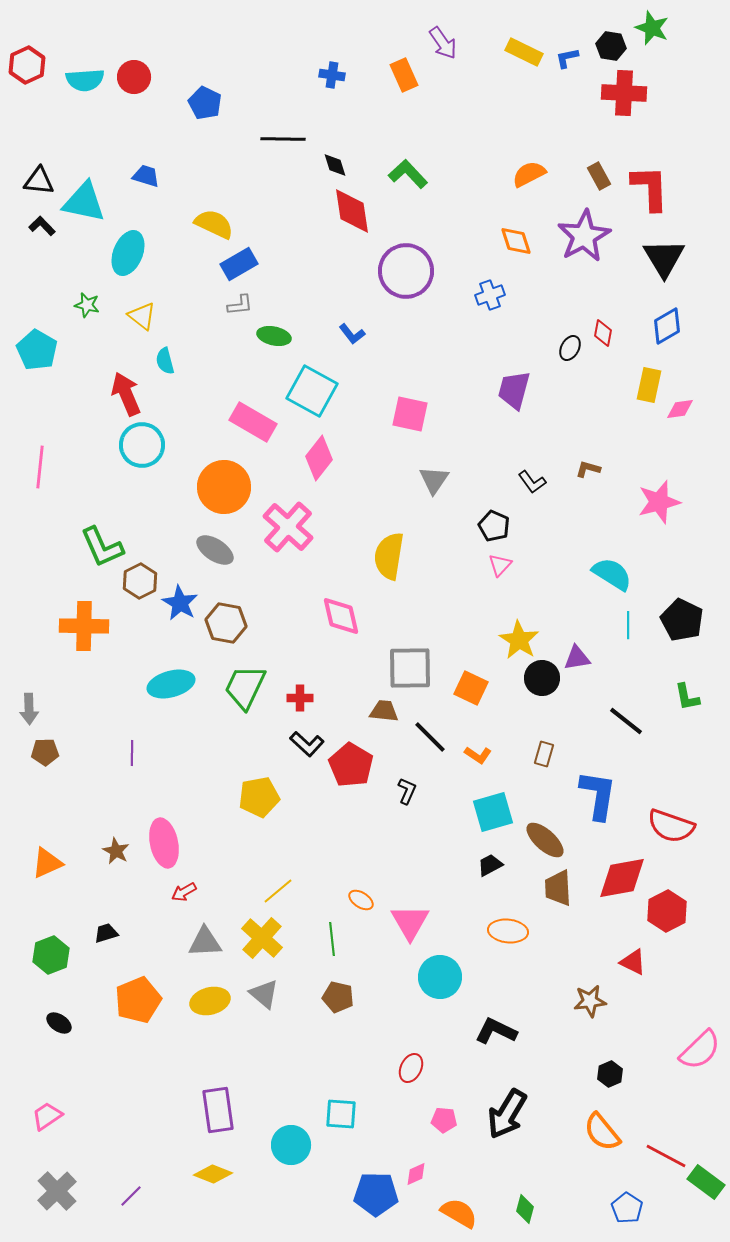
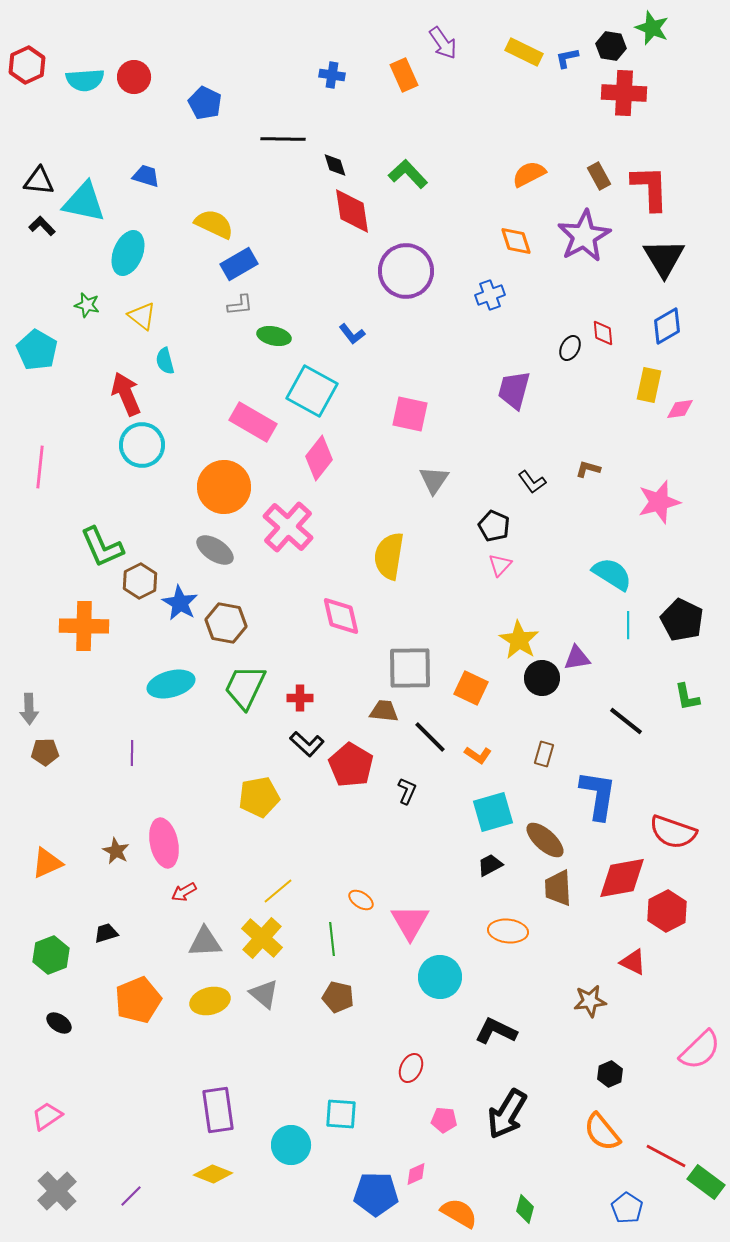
red diamond at (603, 333): rotated 16 degrees counterclockwise
red semicircle at (671, 826): moved 2 px right, 6 px down
